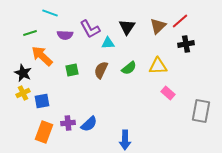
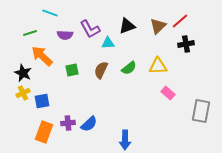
black triangle: moved 1 px up; rotated 36 degrees clockwise
